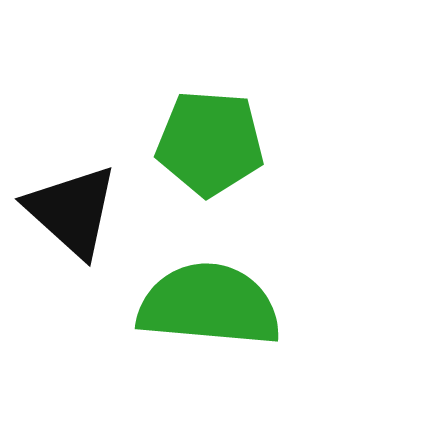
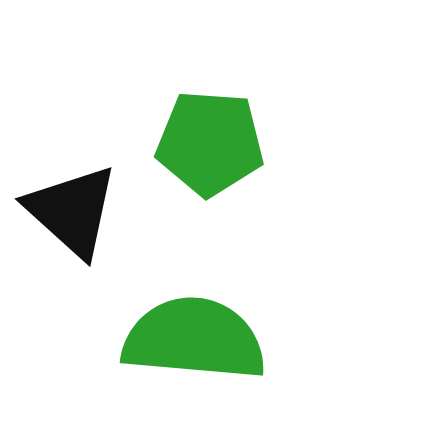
green semicircle: moved 15 px left, 34 px down
